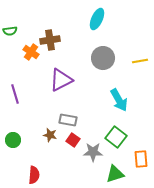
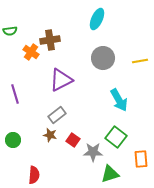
gray rectangle: moved 11 px left, 5 px up; rotated 48 degrees counterclockwise
green triangle: moved 5 px left
